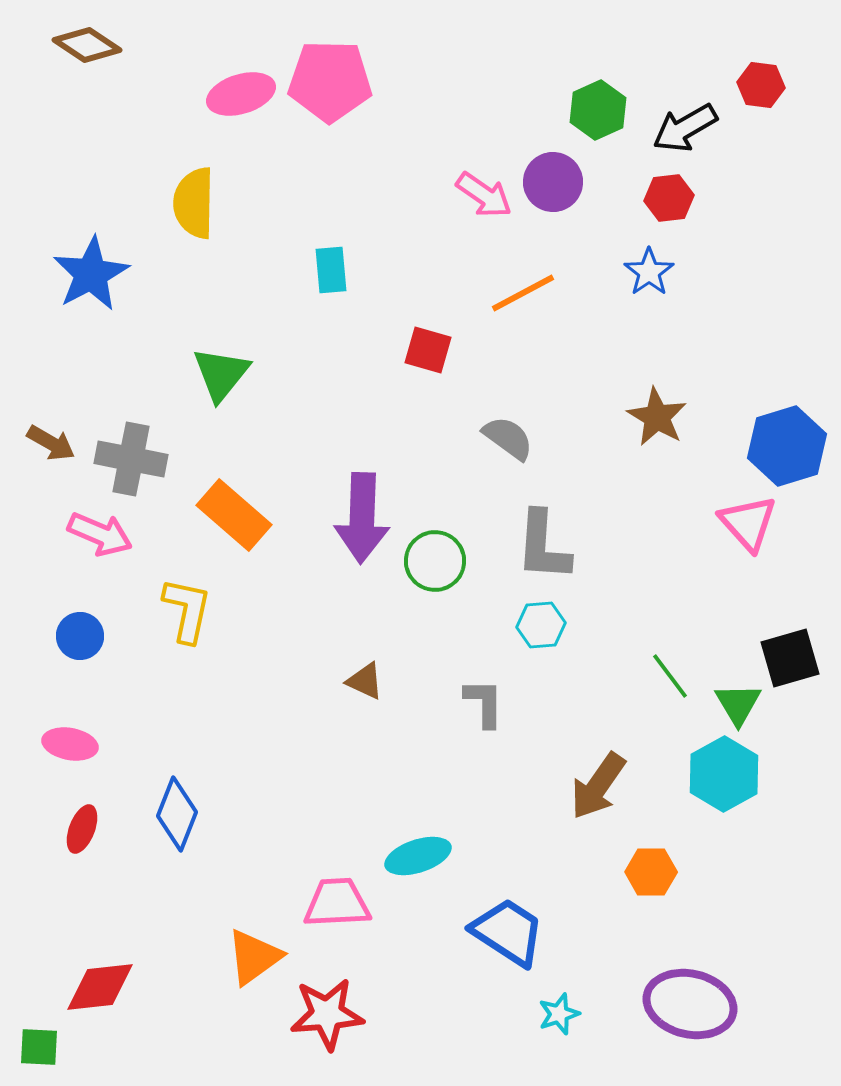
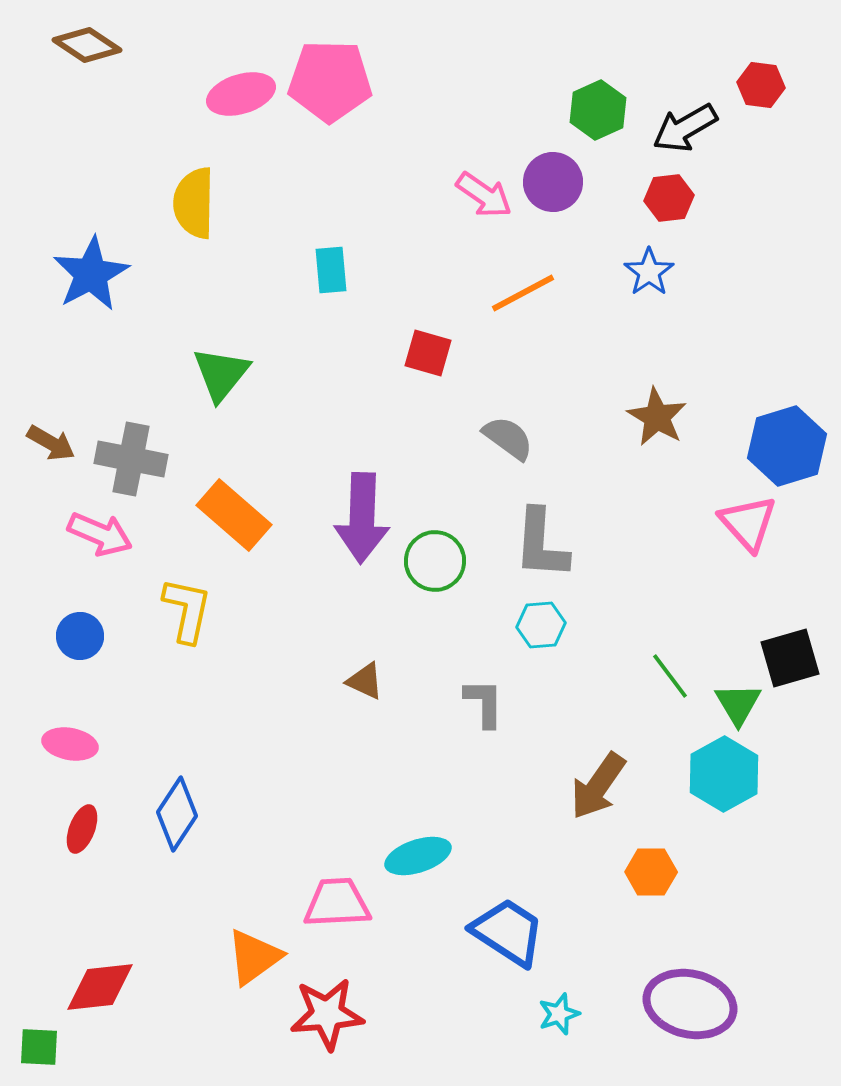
red square at (428, 350): moved 3 px down
gray L-shape at (543, 546): moved 2 px left, 2 px up
blue diamond at (177, 814): rotated 12 degrees clockwise
